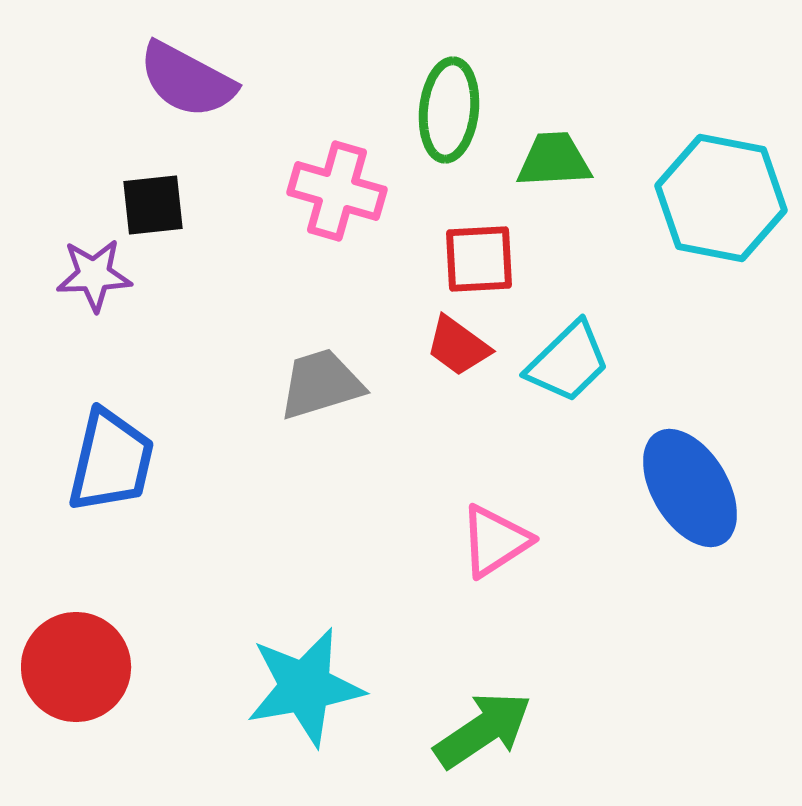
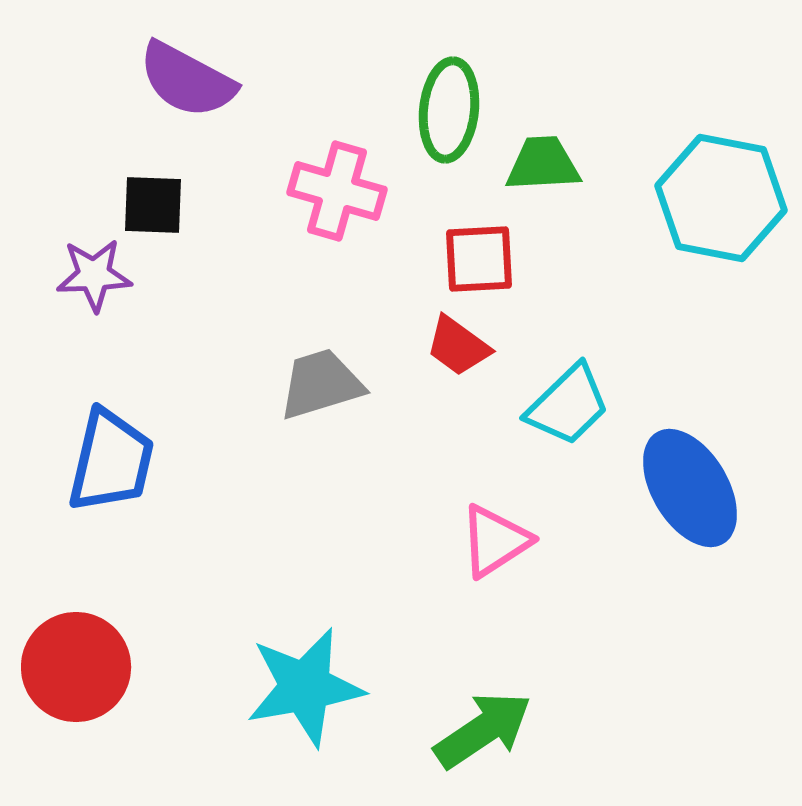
green trapezoid: moved 11 px left, 4 px down
black square: rotated 8 degrees clockwise
cyan trapezoid: moved 43 px down
